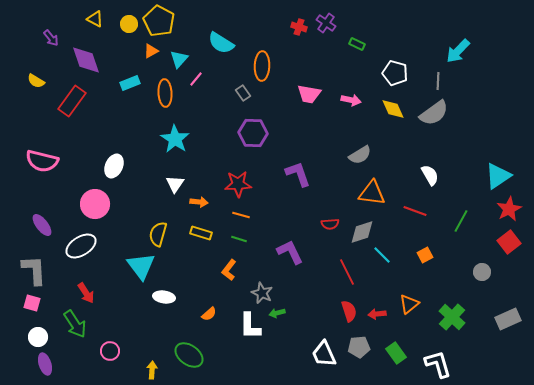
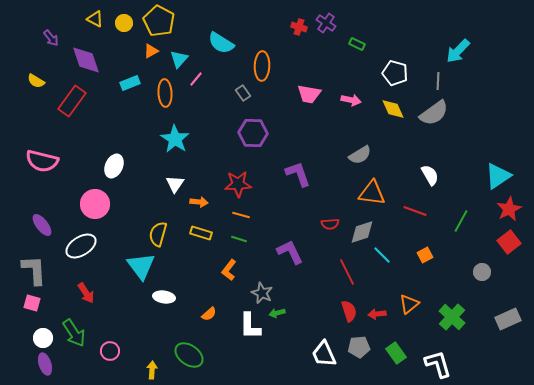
yellow circle at (129, 24): moved 5 px left, 1 px up
green arrow at (75, 324): moved 1 px left, 9 px down
white circle at (38, 337): moved 5 px right, 1 px down
